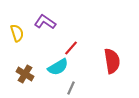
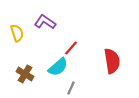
cyan semicircle: rotated 10 degrees counterclockwise
